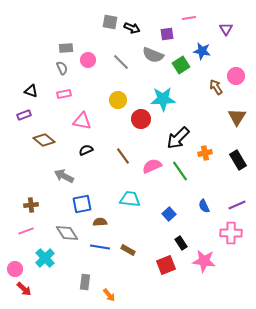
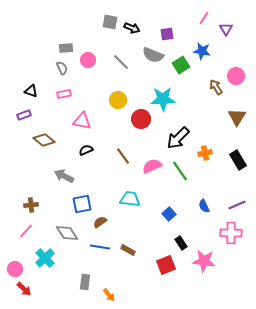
pink line at (189, 18): moved 15 px right; rotated 48 degrees counterclockwise
brown semicircle at (100, 222): rotated 32 degrees counterclockwise
pink line at (26, 231): rotated 28 degrees counterclockwise
